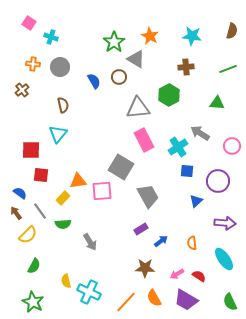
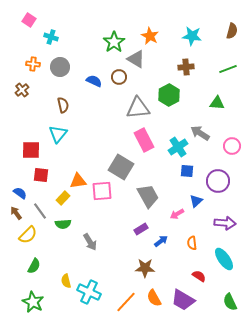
pink square at (29, 23): moved 3 px up
blue semicircle at (94, 81): rotated 35 degrees counterclockwise
pink arrow at (177, 274): moved 60 px up
purple trapezoid at (186, 300): moved 3 px left
